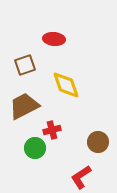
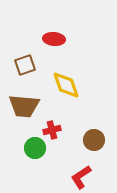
brown trapezoid: rotated 148 degrees counterclockwise
brown circle: moved 4 px left, 2 px up
